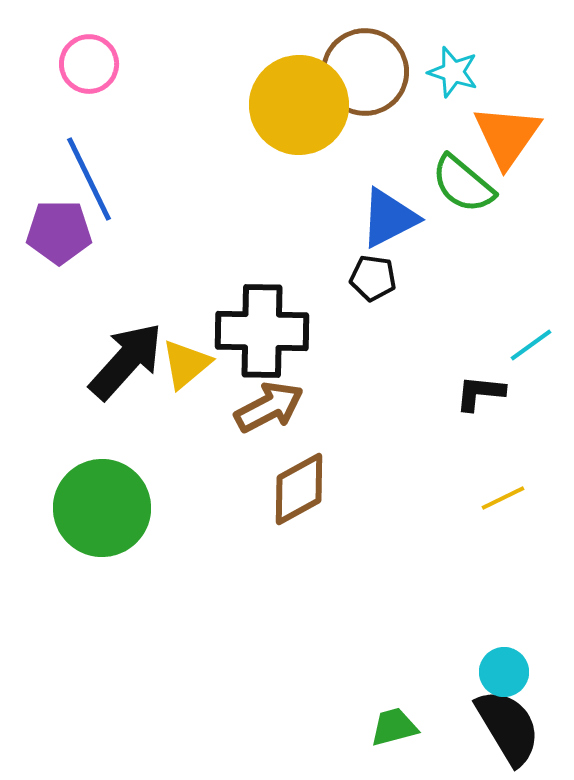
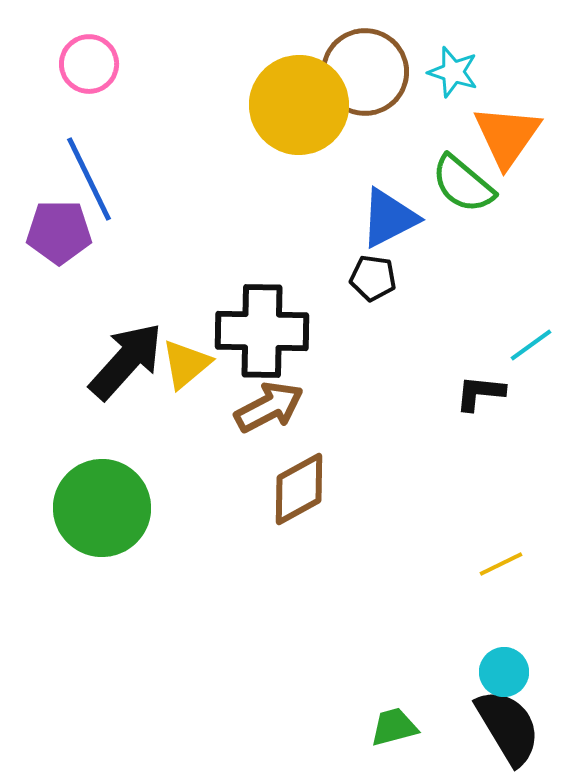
yellow line: moved 2 px left, 66 px down
